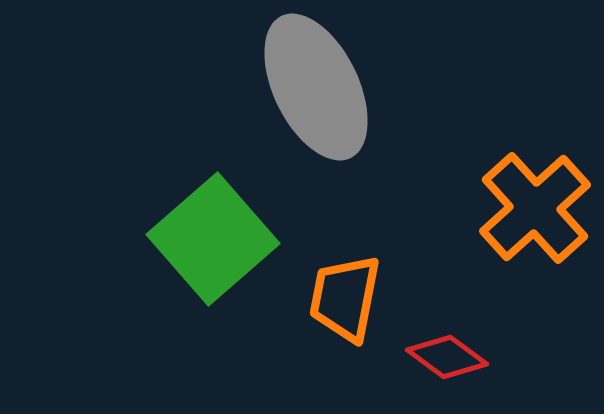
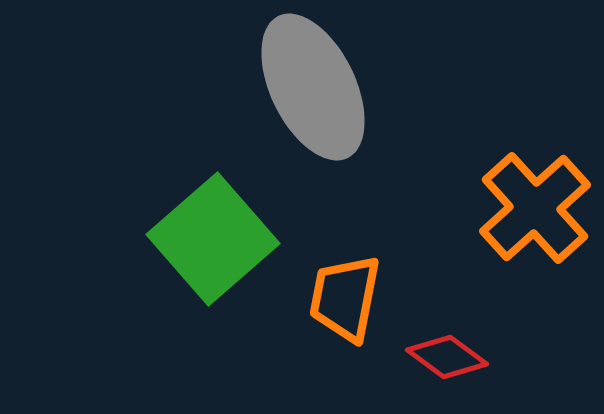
gray ellipse: moved 3 px left
